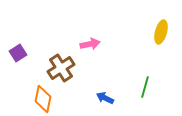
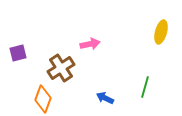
purple square: rotated 18 degrees clockwise
orange diamond: rotated 8 degrees clockwise
